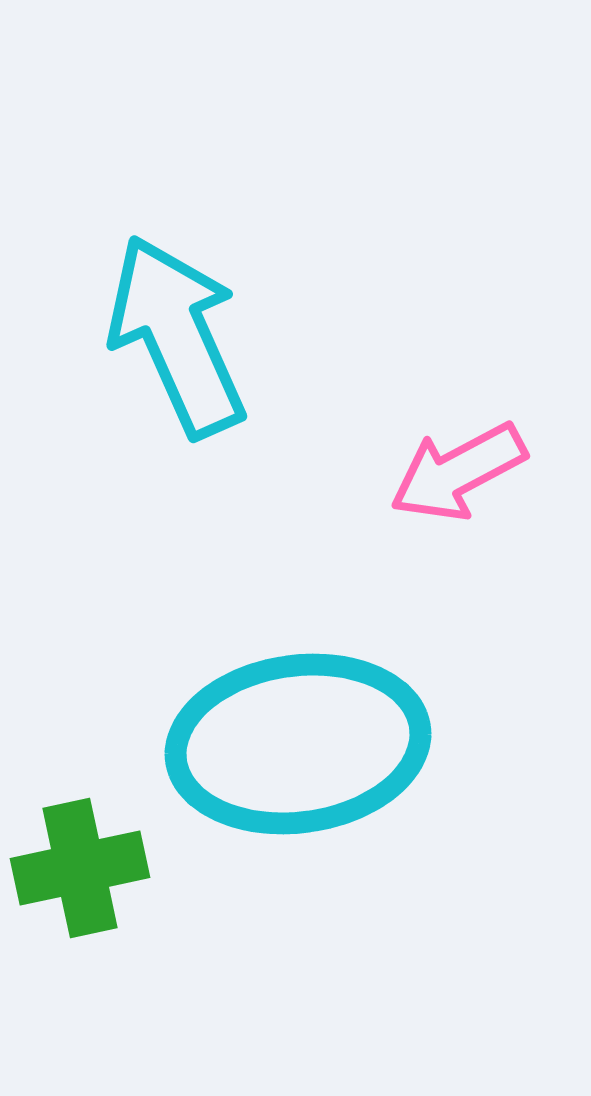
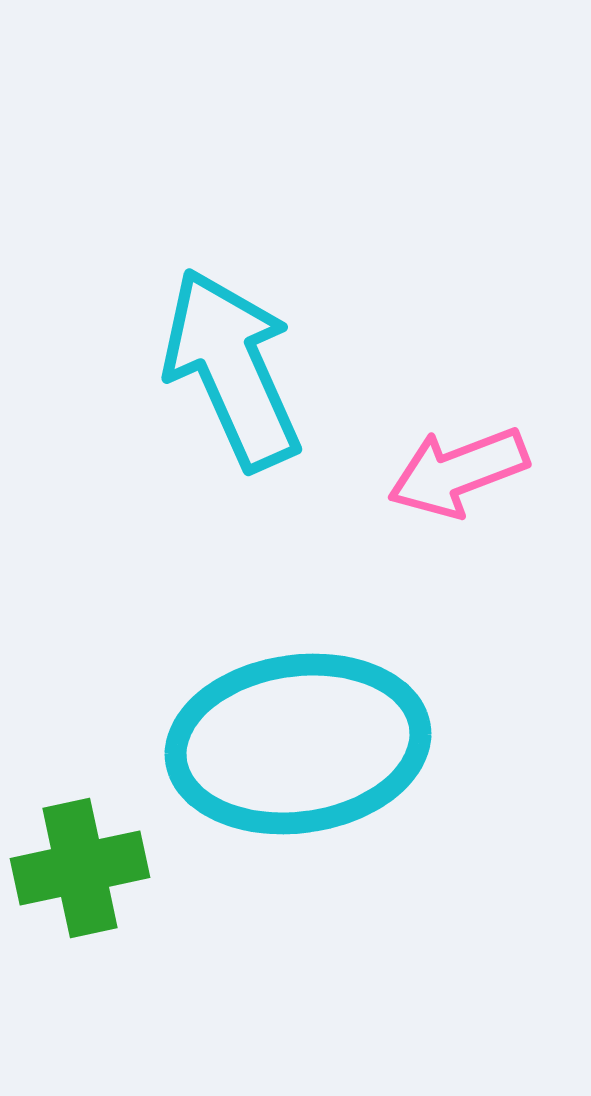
cyan arrow: moved 55 px right, 33 px down
pink arrow: rotated 7 degrees clockwise
